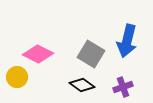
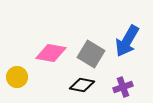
blue arrow: rotated 16 degrees clockwise
pink diamond: moved 13 px right, 1 px up; rotated 16 degrees counterclockwise
black diamond: rotated 25 degrees counterclockwise
